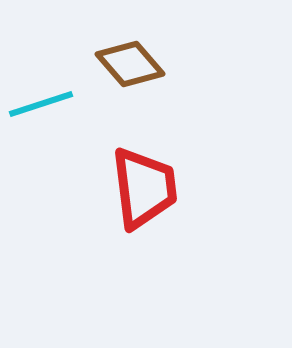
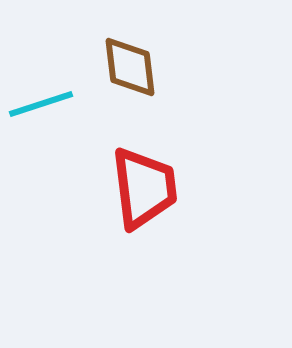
brown diamond: moved 3 px down; rotated 34 degrees clockwise
